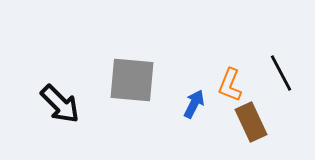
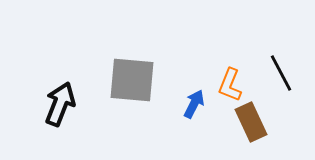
black arrow: rotated 114 degrees counterclockwise
